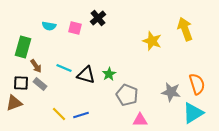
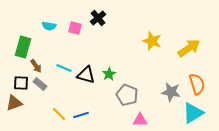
yellow arrow: moved 4 px right, 19 px down; rotated 75 degrees clockwise
